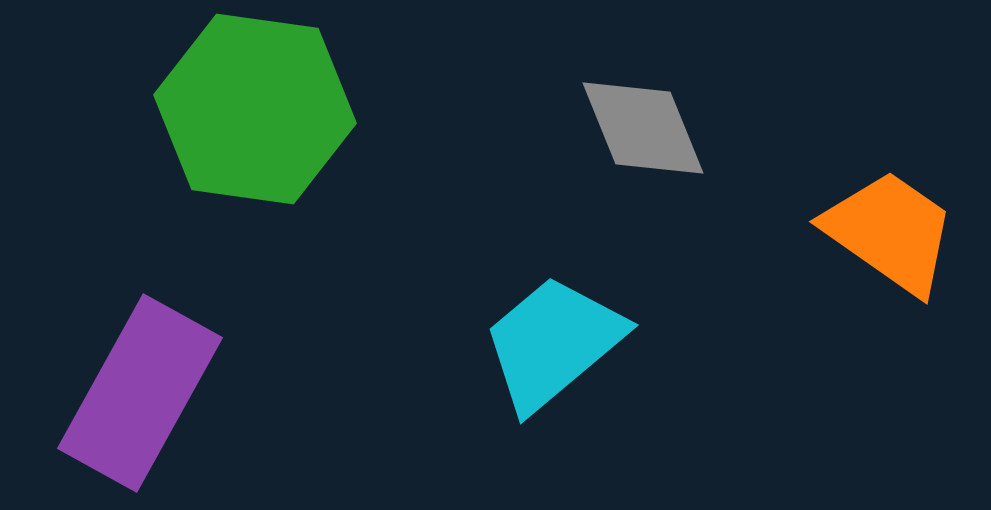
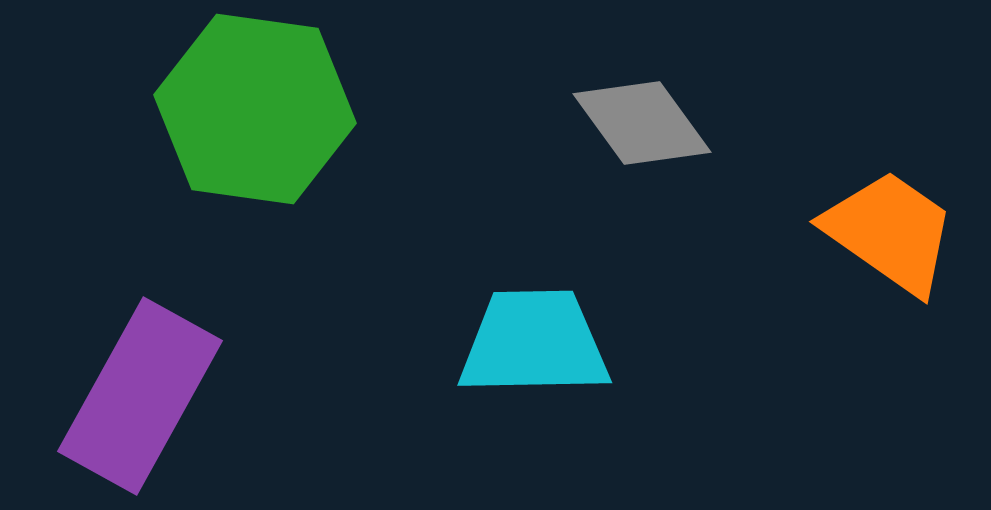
gray diamond: moved 1 px left, 5 px up; rotated 14 degrees counterclockwise
cyan trapezoid: moved 19 px left; rotated 39 degrees clockwise
purple rectangle: moved 3 px down
